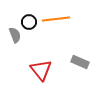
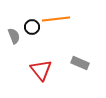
black circle: moved 3 px right, 5 px down
gray semicircle: moved 1 px left, 1 px down
gray rectangle: moved 1 px down
